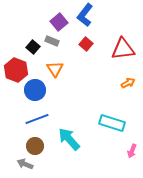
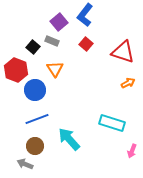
red triangle: moved 3 px down; rotated 25 degrees clockwise
